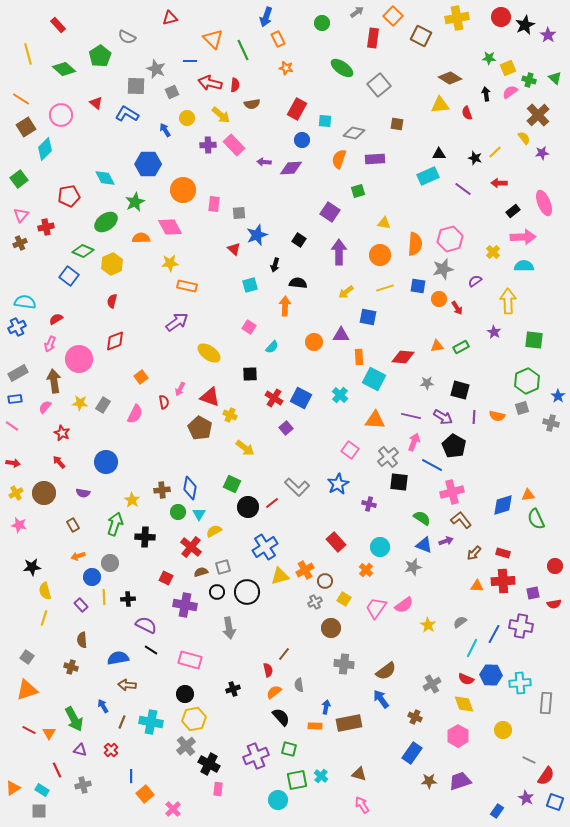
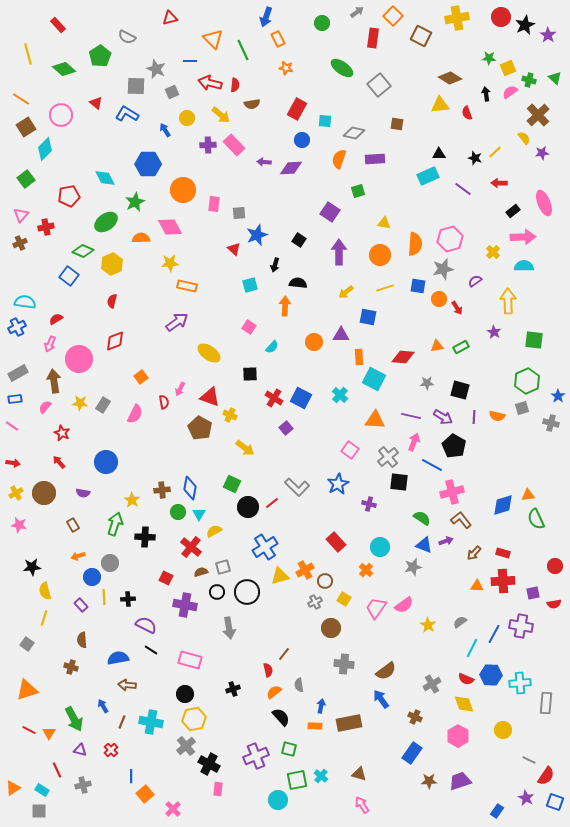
green square at (19, 179): moved 7 px right
gray square at (27, 657): moved 13 px up
blue arrow at (326, 707): moved 5 px left, 1 px up
